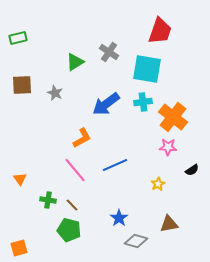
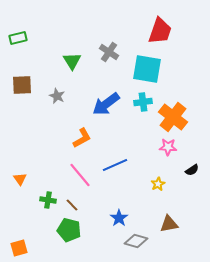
green triangle: moved 3 px left, 1 px up; rotated 30 degrees counterclockwise
gray star: moved 2 px right, 3 px down
pink line: moved 5 px right, 5 px down
